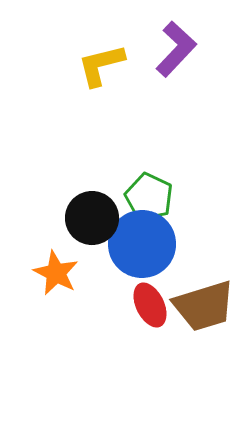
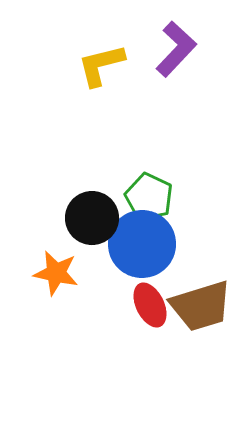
orange star: rotated 15 degrees counterclockwise
brown trapezoid: moved 3 px left
